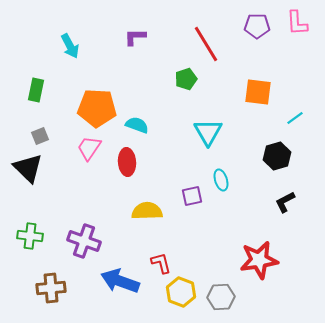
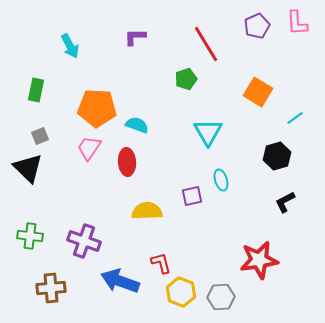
purple pentagon: rotated 25 degrees counterclockwise
orange square: rotated 24 degrees clockwise
